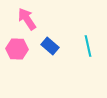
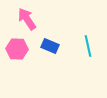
blue rectangle: rotated 18 degrees counterclockwise
